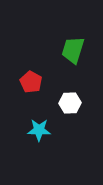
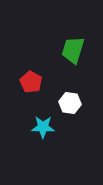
white hexagon: rotated 10 degrees clockwise
cyan star: moved 4 px right, 3 px up
